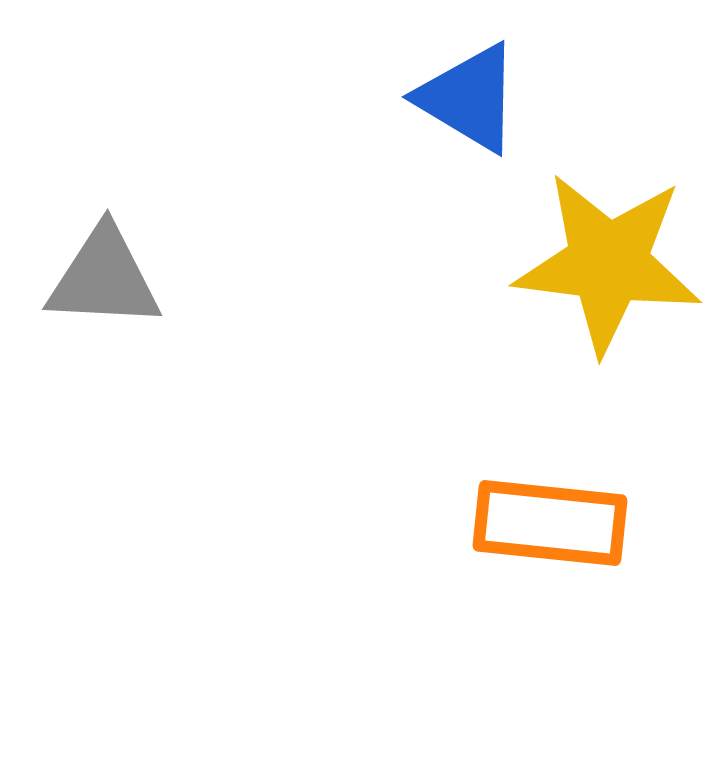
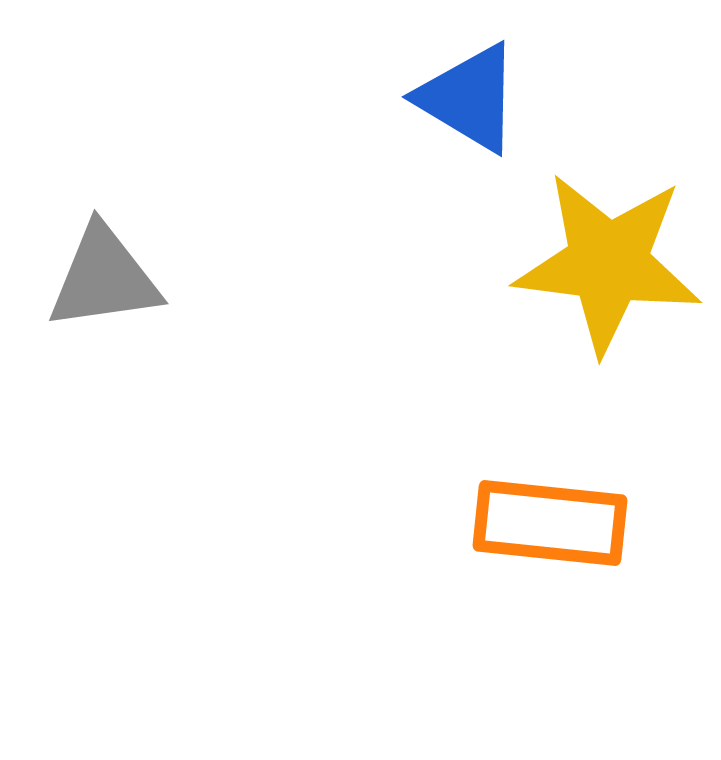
gray triangle: rotated 11 degrees counterclockwise
